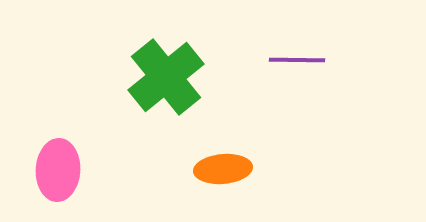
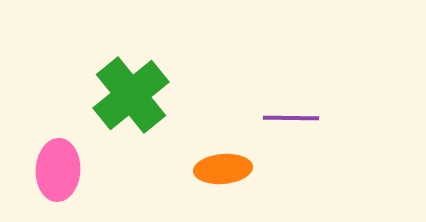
purple line: moved 6 px left, 58 px down
green cross: moved 35 px left, 18 px down
